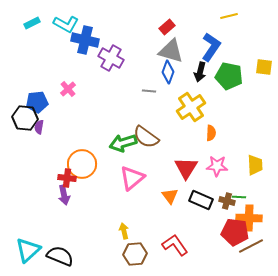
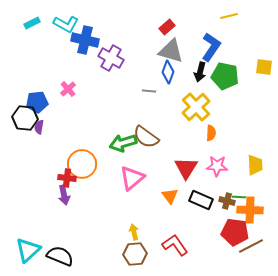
green pentagon: moved 4 px left
yellow cross: moved 5 px right; rotated 8 degrees counterclockwise
orange cross: moved 1 px right, 8 px up
yellow arrow: moved 10 px right, 1 px down
